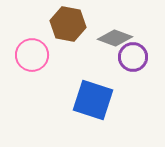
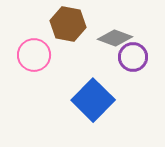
pink circle: moved 2 px right
blue square: rotated 27 degrees clockwise
